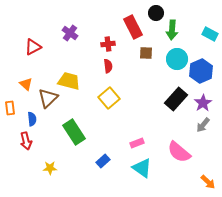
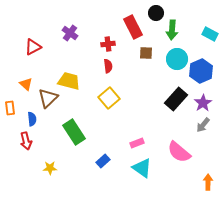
orange arrow: rotated 133 degrees counterclockwise
